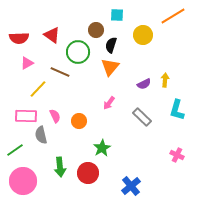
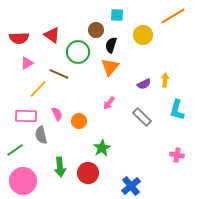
brown line: moved 1 px left, 2 px down
pink semicircle: moved 2 px right, 2 px up
pink cross: rotated 16 degrees counterclockwise
